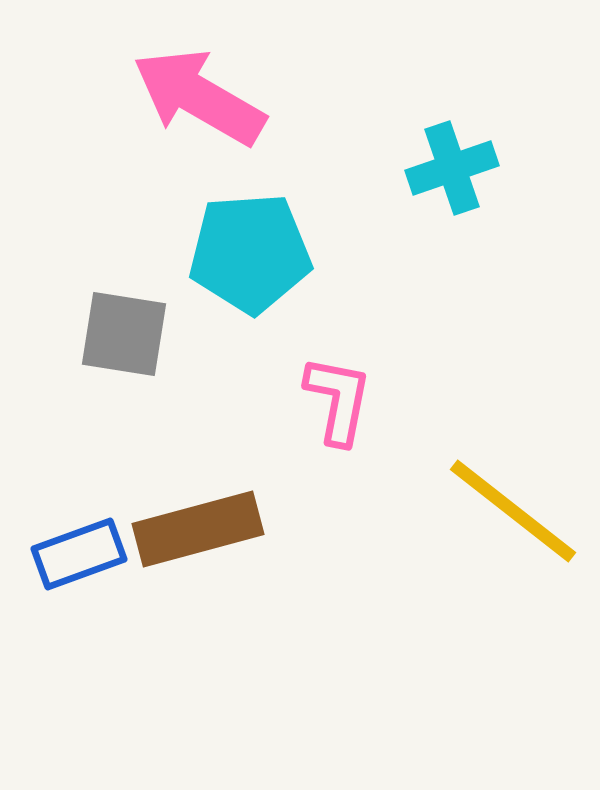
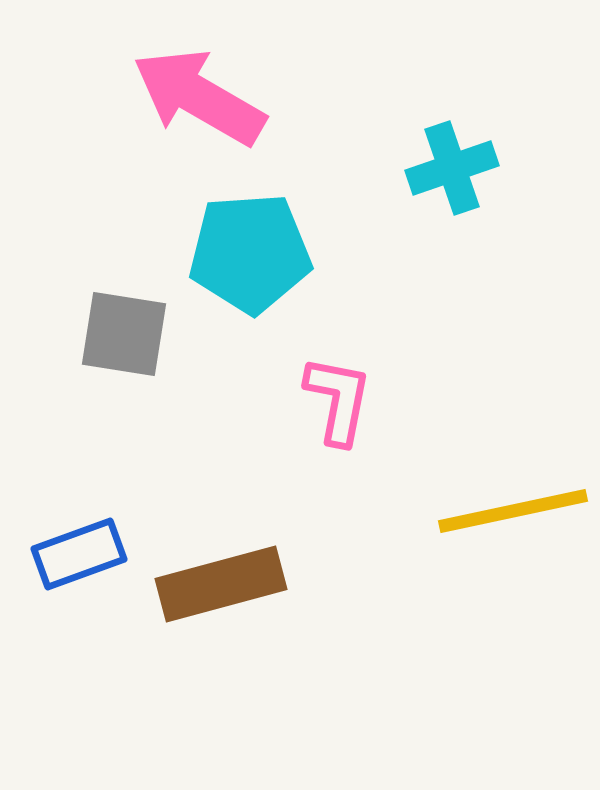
yellow line: rotated 50 degrees counterclockwise
brown rectangle: moved 23 px right, 55 px down
